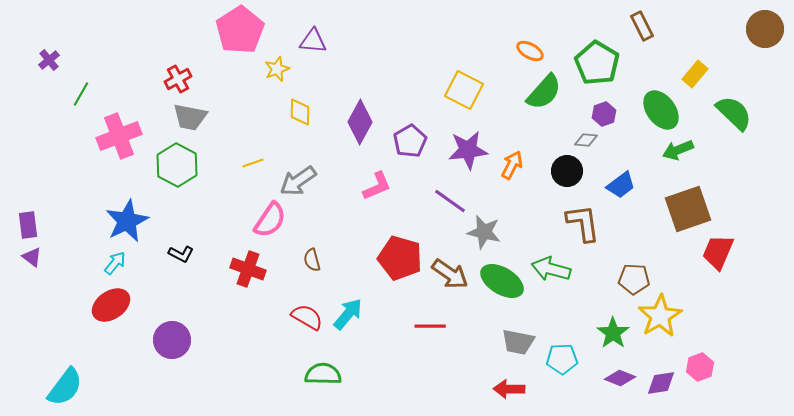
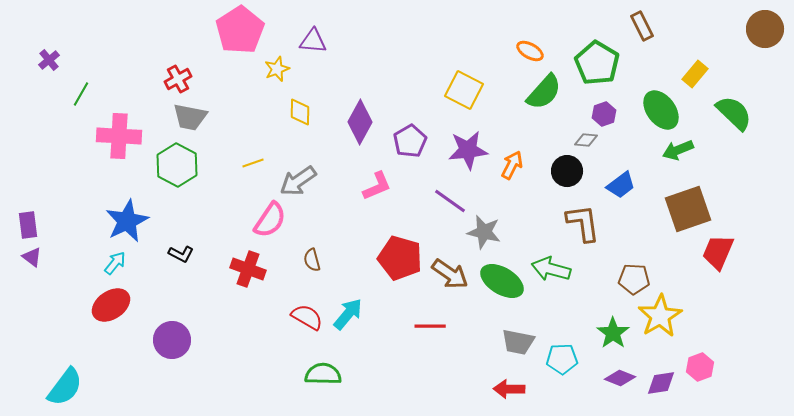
pink cross at (119, 136): rotated 24 degrees clockwise
